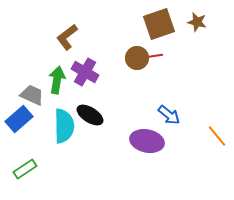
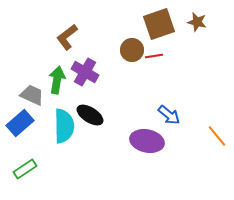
brown circle: moved 5 px left, 8 px up
blue rectangle: moved 1 px right, 4 px down
